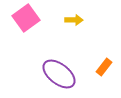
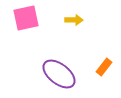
pink square: rotated 24 degrees clockwise
